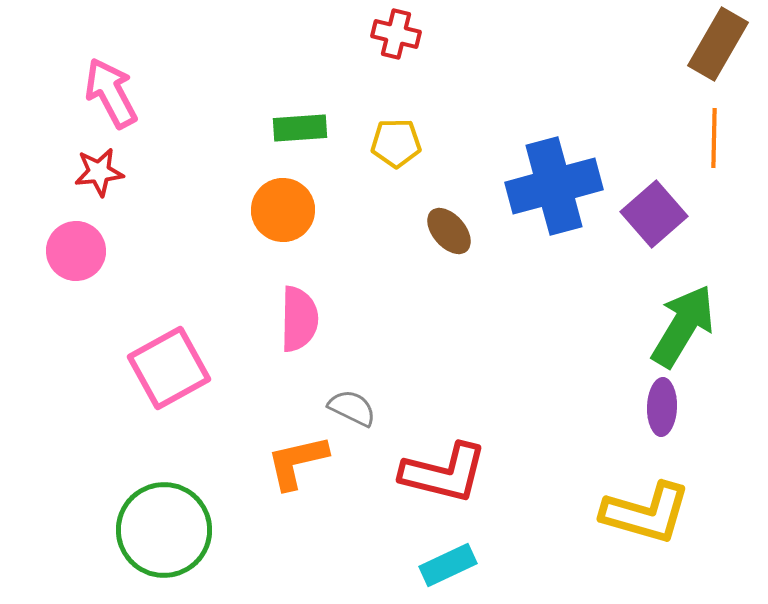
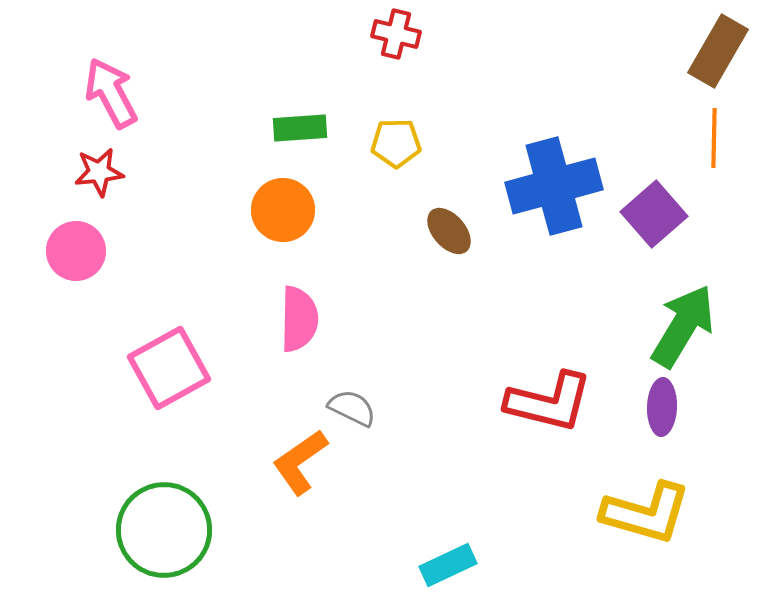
brown rectangle: moved 7 px down
orange L-shape: moved 3 px right; rotated 22 degrees counterclockwise
red L-shape: moved 105 px right, 71 px up
